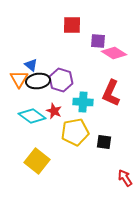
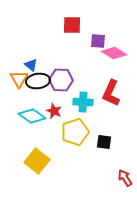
purple hexagon: rotated 15 degrees counterclockwise
yellow pentagon: rotated 8 degrees counterclockwise
